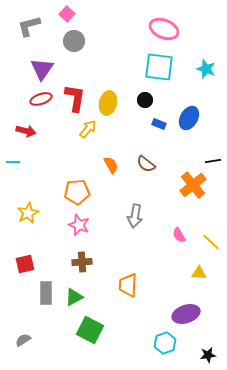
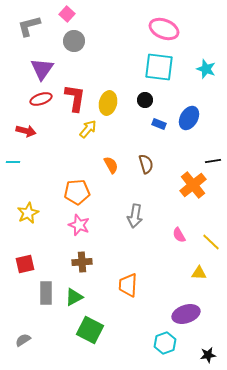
brown semicircle: rotated 144 degrees counterclockwise
